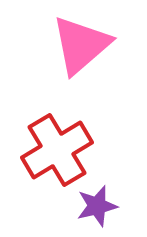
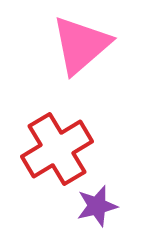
red cross: moved 1 px up
